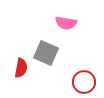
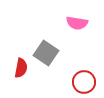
pink semicircle: moved 11 px right
gray square: rotated 10 degrees clockwise
